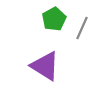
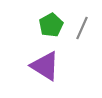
green pentagon: moved 3 px left, 6 px down
